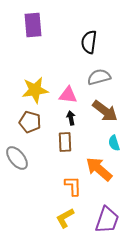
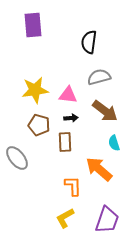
black arrow: rotated 96 degrees clockwise
brown pentagon: moved 9 px right, 3 px down
